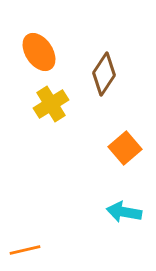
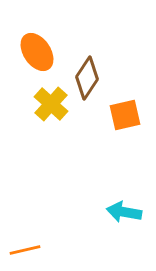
orange ellipse: moved 2 px left
brown diamond: moved 17 px left, 4 px down
yellow cross: rotated 16 degrees counterclockwise
orange square: moved 33 px up; rotated 28 degrees clockwise
